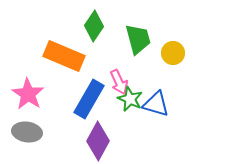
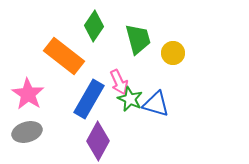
orange rectangle: rotated 15 degrees clockwise
gray ellipse: rotated 24 degrees counterclockwise
